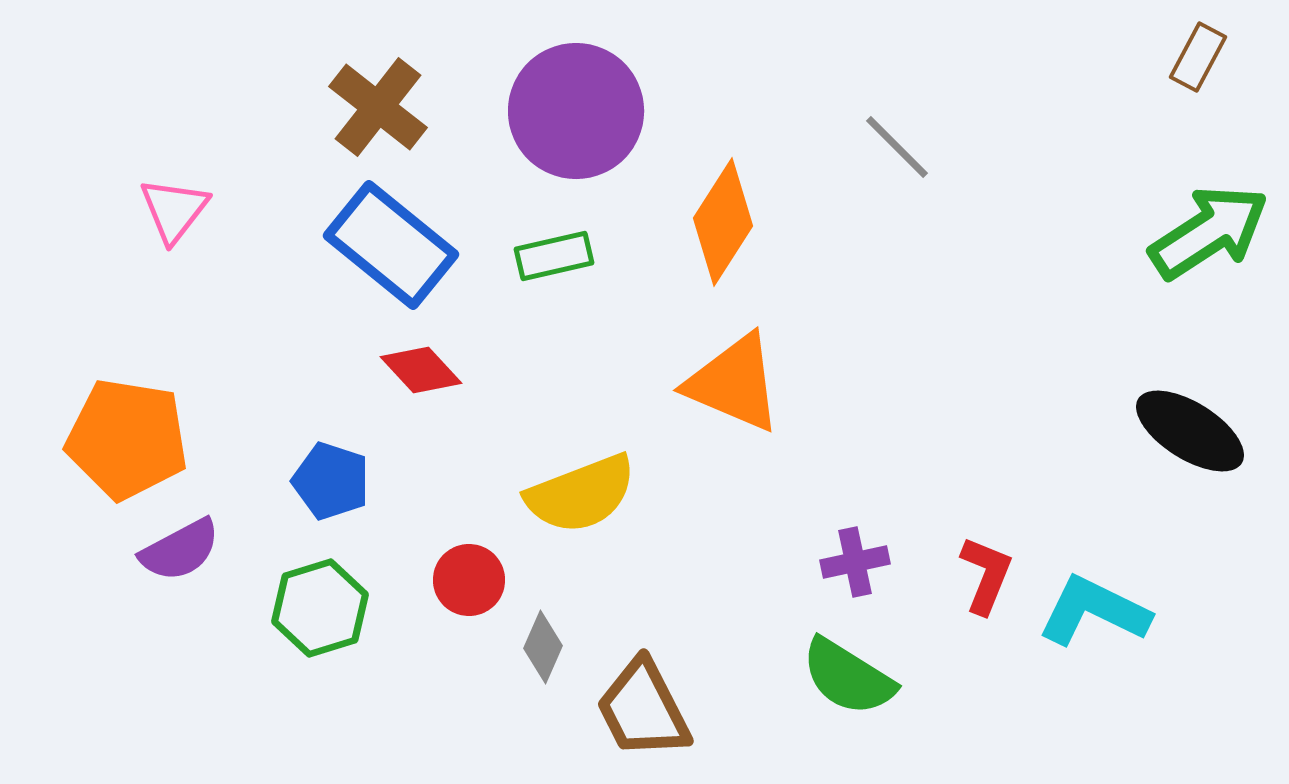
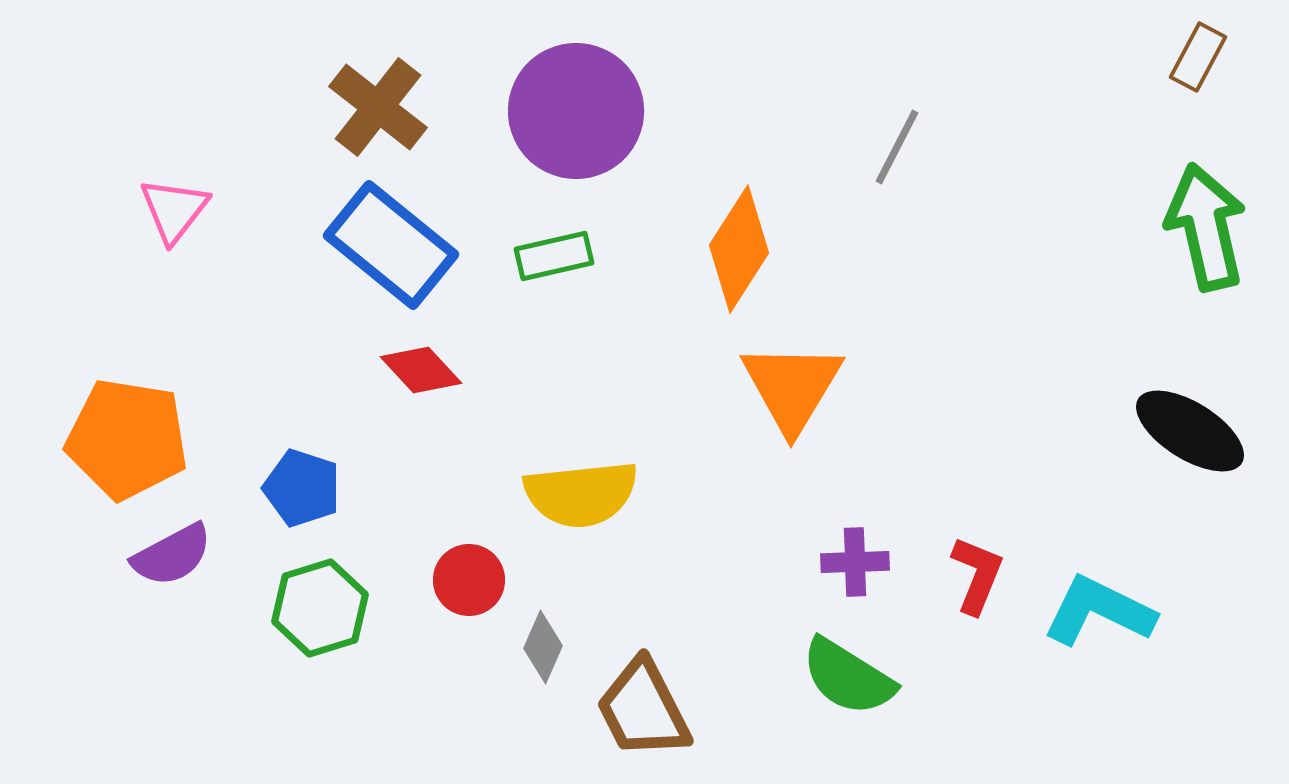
gray line: rotated 72 degrees clockwise
orange diamond: moved 16 px right, 27 px down
green arrow: moved 3 px left, 5 px up; rotated 70 degrees counterclockwise
orange triangle: moved 58 px right, 4 px down; rotated 38 degrees clockwise
blue pentagon: moved 29 px left, 7 px down
yellow semicircle: rotated 15 degrees clockwise
purple semicircle: moved 8 px left, 5 px down
purple cross: rotated 10 degrees clockwise
red L-shape: moved 9 px left
cyan L-shape: moved 5 px right
